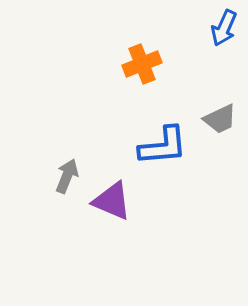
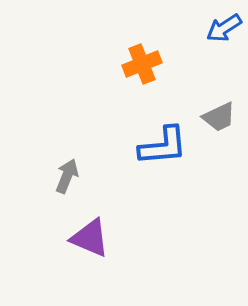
blue arrow: rotated 33 degrees clockwise
gray trapezoid: moved 1 px left, 2 px up
purple triangle: moved 22 px left, 37 px down
